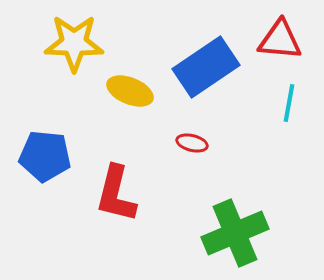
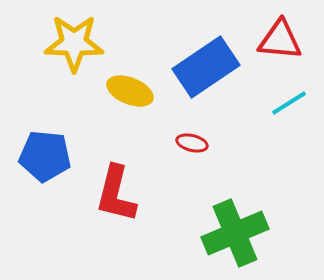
cyan line: rotated 48 degrees clockwise
